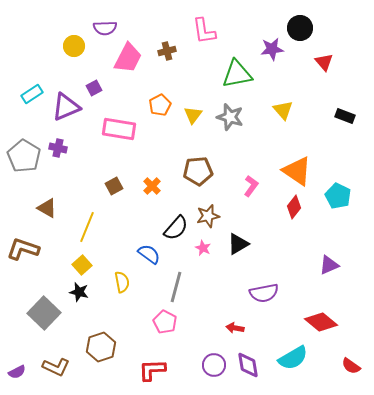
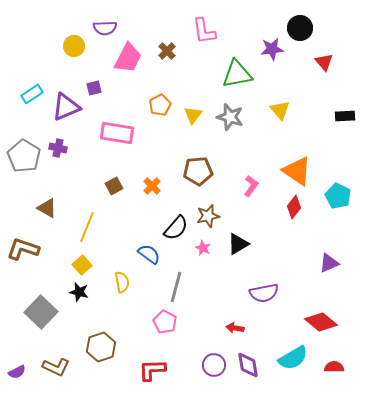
brown cross at (167, 51): rotated 30 degrees counterclockwise
purple square at (94, 88): rotated 14 degrees clockwise
yellow triangle at (283, 110): moved 3 px left
black rectangle at (345, 116): rotated 24 degrees counterclockwise
pink rectangle at (119, 129): moved 2 px left, 4 px down
purple triangle at (329, 265): moved 2 px up
gray square at (44, 313): moved 3 px left, 1 px up
red semicircle at (351, 366): moved 17 px left, 1 px down; rotated 144 degrees clockwise
